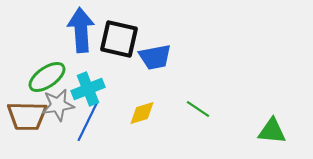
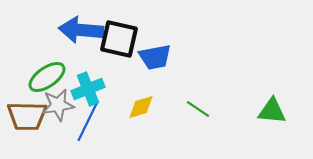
blue arrow: rotated 81 degrees counterclockwise
yellow diamond: moved 1 px left, 6 px up
green triangle: moved 20 px up
